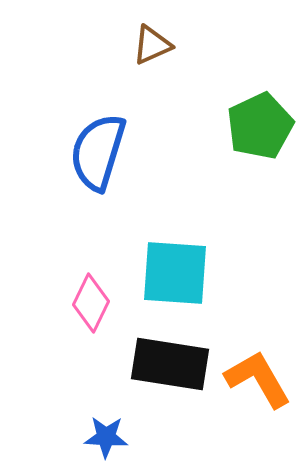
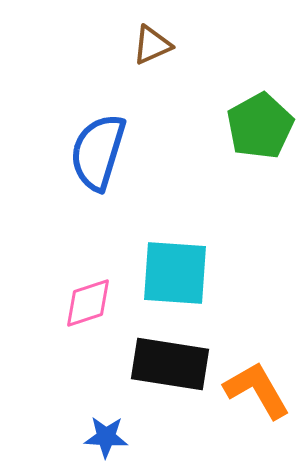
green pentagon: rotated 4 degrees counterclockwise
pink diamond: moved 3 px left; rotated 46 degrees clockwise
orange L-shape: moved 1 px left, 11 px down
